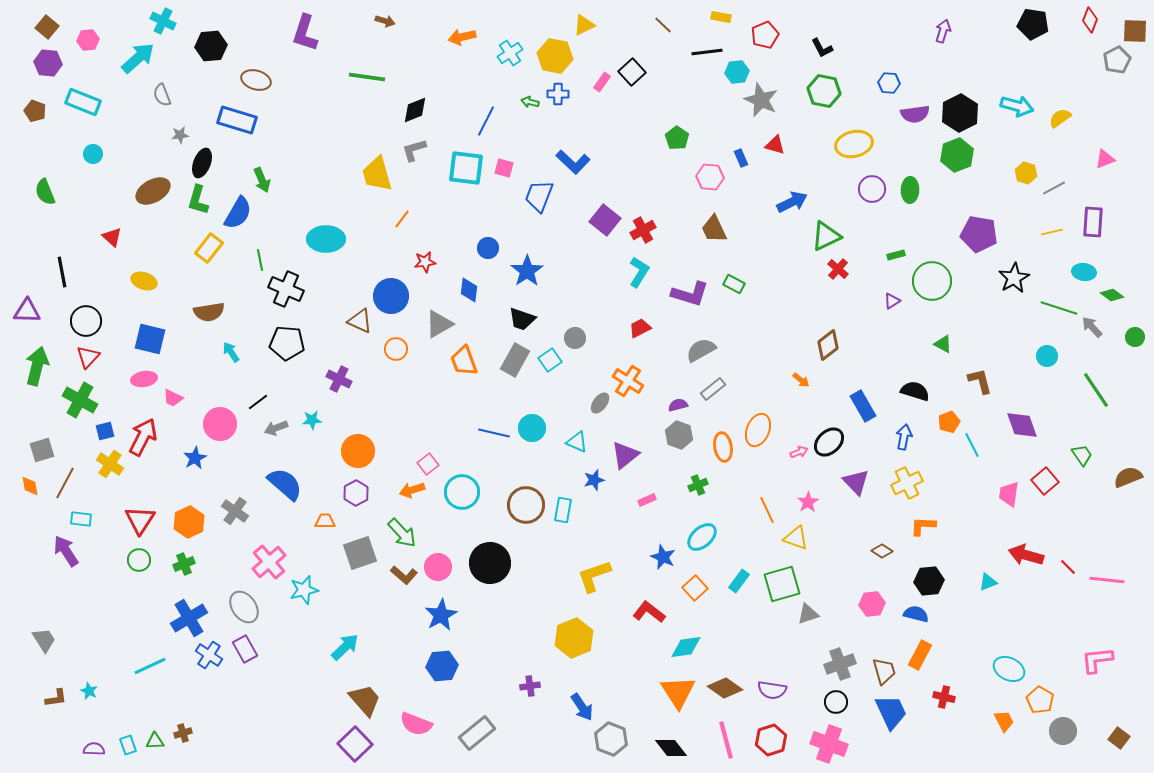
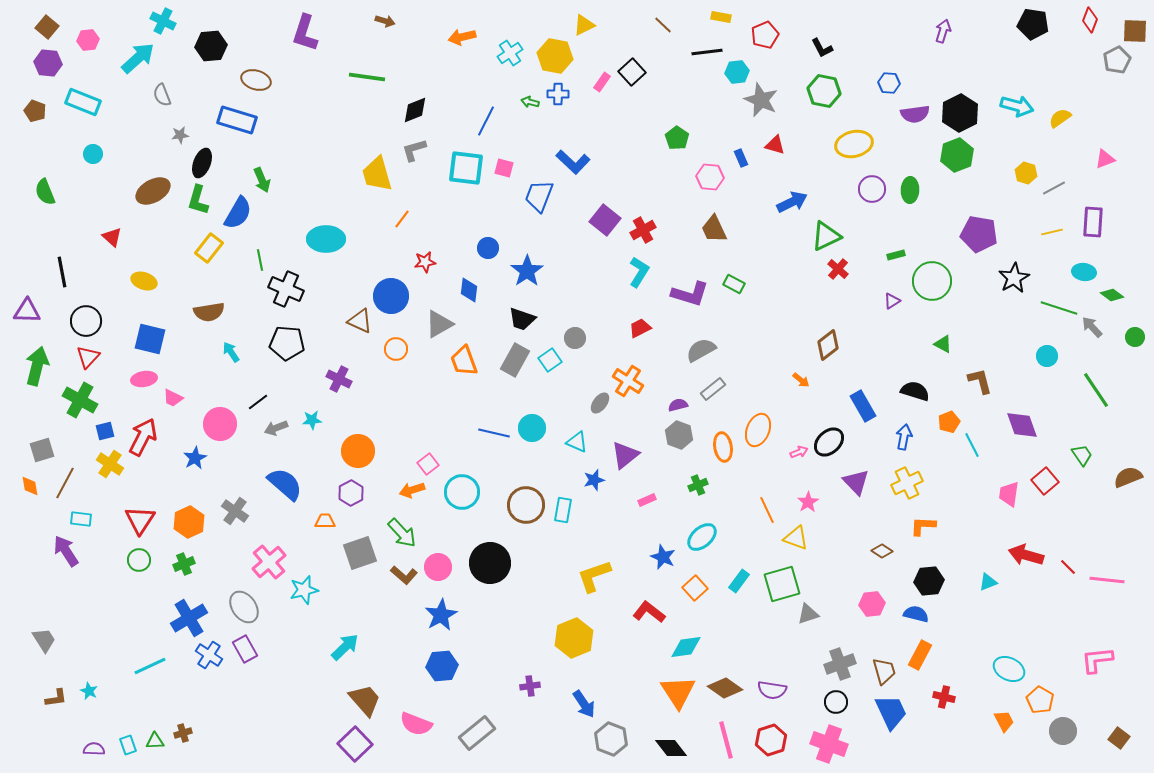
purple hexagon at (356, 493): moved 5 px left
blue arrow at (582, 707): moved 2 px right, 3 px up
